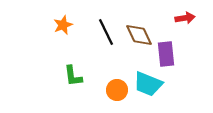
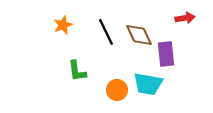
green L-shape: moved 4 px right, 5 px up
cyan trapezoid: rotated 12 degrees counterclockwise
